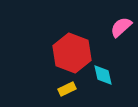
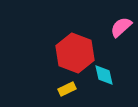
red hexagon: moved 3 px right
cyan diamond: moved 1 px right
